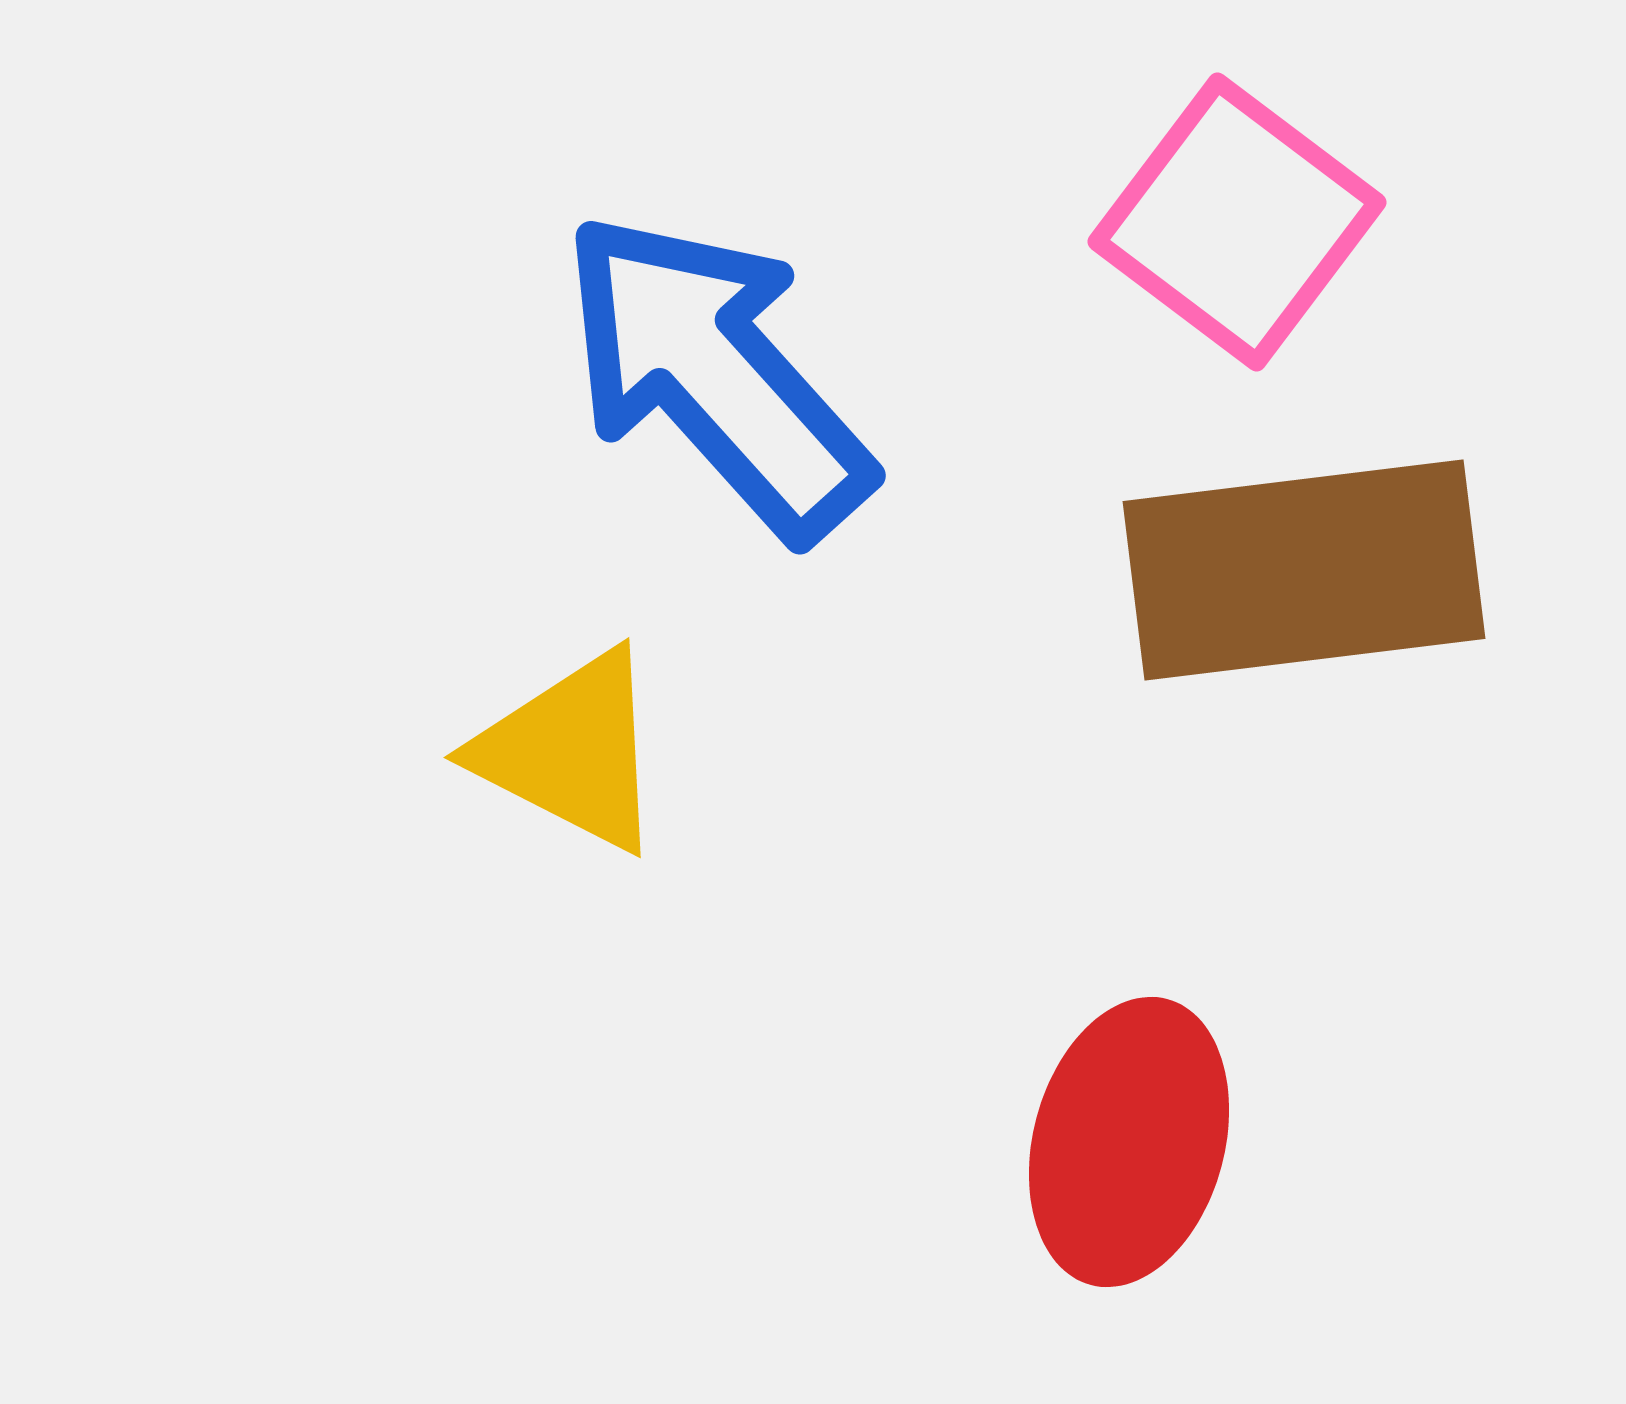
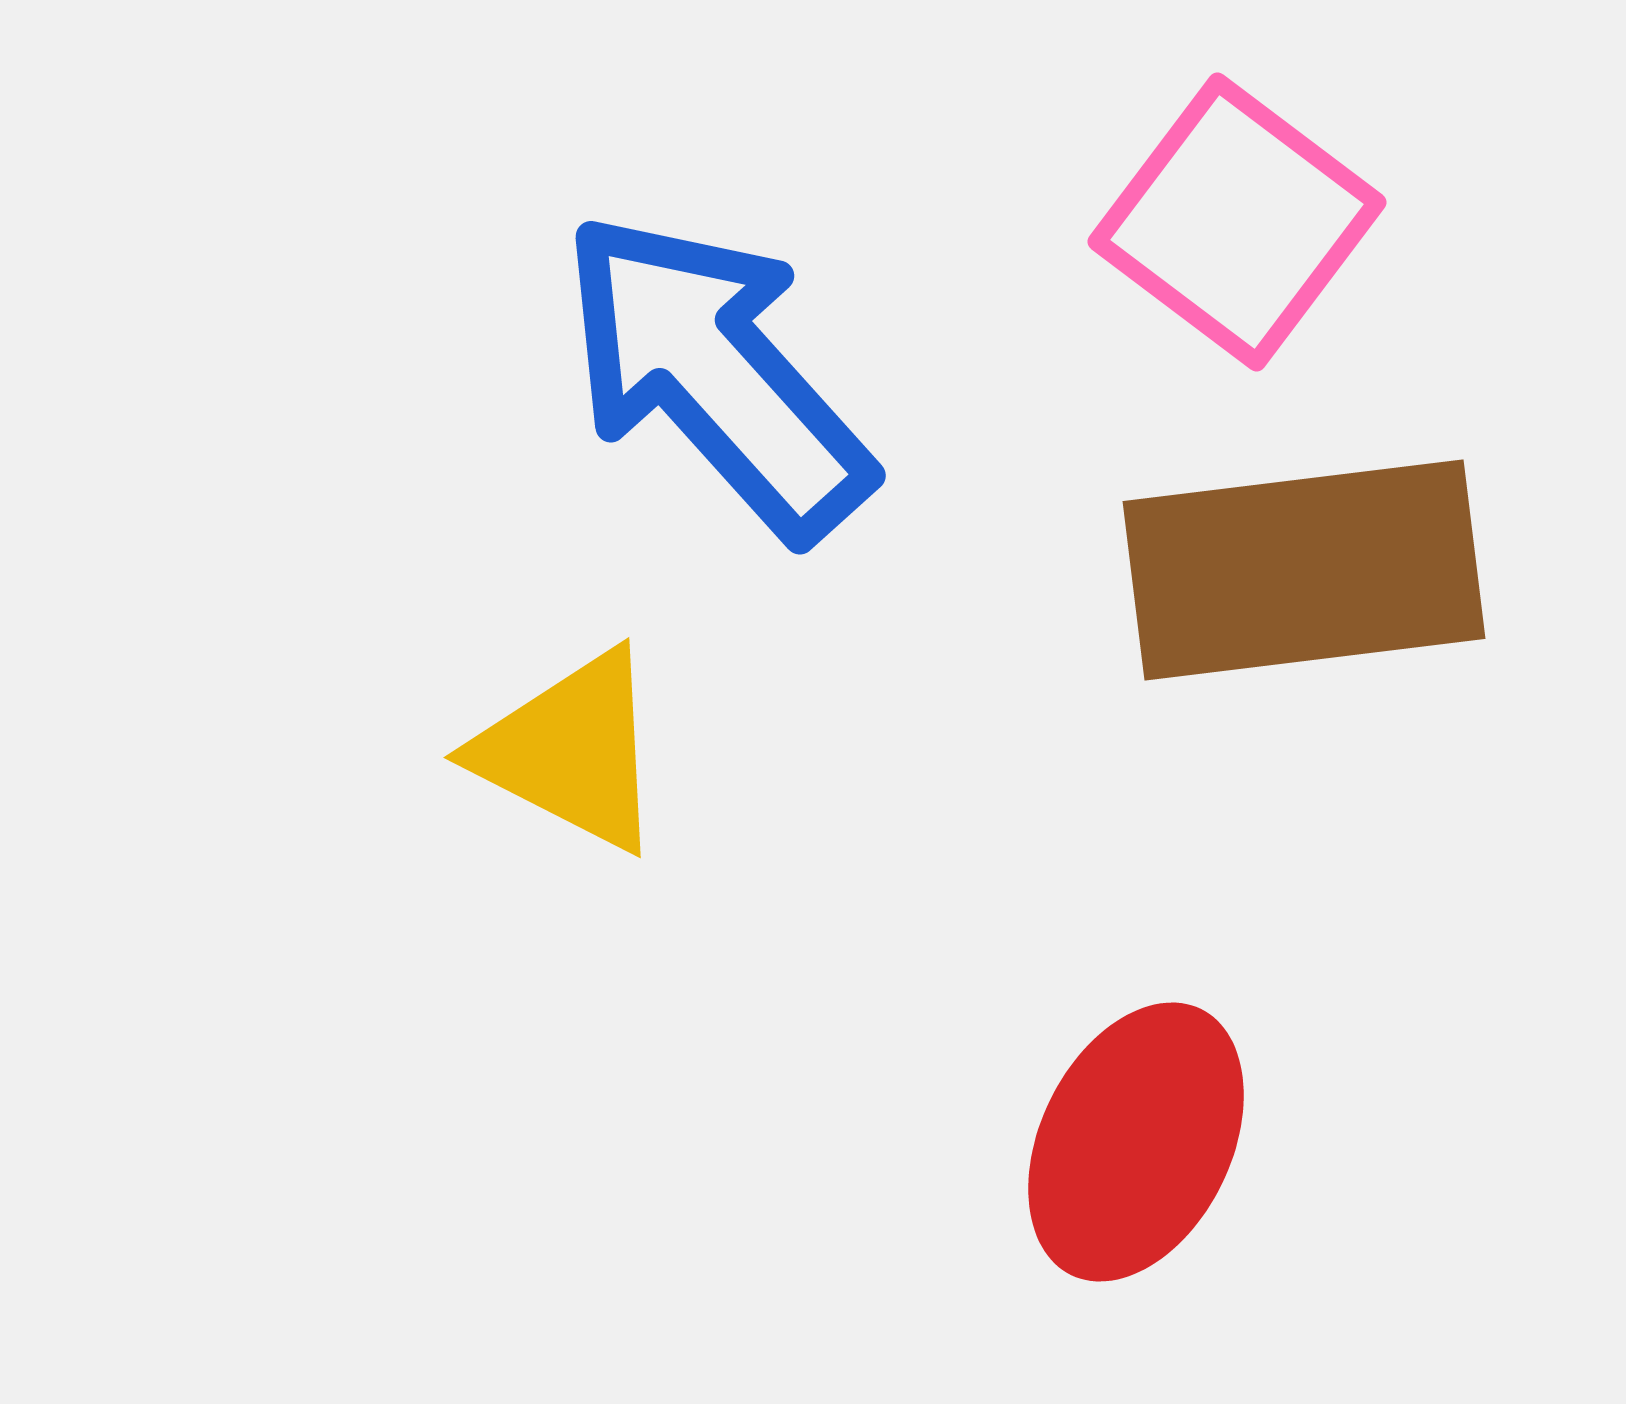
red ellipse: moved 7 px right; rotated 11 degrees clockwise
